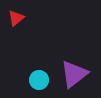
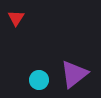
red triangle: rotated 18 degrees counterclockwise
